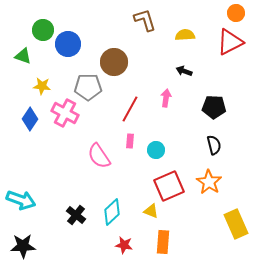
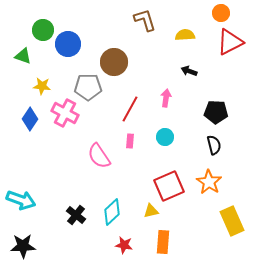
orange circle: moved 15 px left
black arrow: moved 5 px right
black pentagon: moved 2 px right, 5 px down
cyan circle: moved 9 px right, 13 px up
yellow triangle: rotated 35 degrees counterclockwise
yellow rectangle: moved 4 px left, 3 px up
